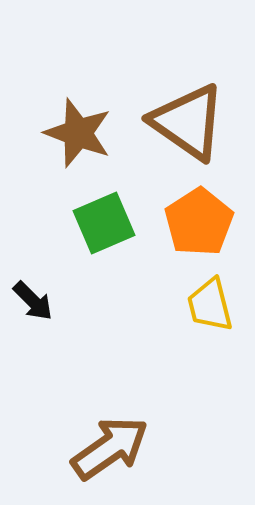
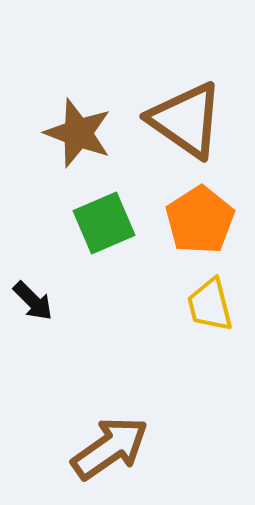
brown triangle: moved 2 px left, 2 px up
orange pentagon: moved 1 px right, 2 px up
